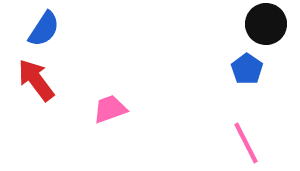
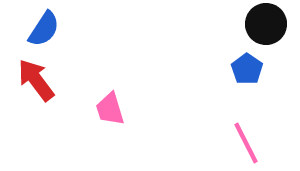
pink trapezoid: rotated 87 degrees counterclockwise
